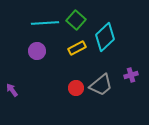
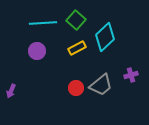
cyan line: moved 2 px left
purple arrow: moved 1 px left, 1 px down; rotated 120 degrees counterclockwise
